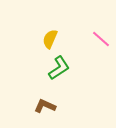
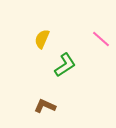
yellow semicircle: moved 8 px left
green L-shape: moved 6 px right, 3 px up
